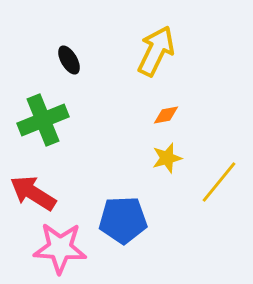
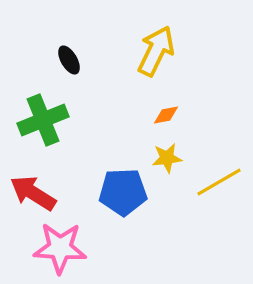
yellow star: rotated 8 degrees clockwise
yellow line: rotated 21 degrees clockwise
blue pentagon: moved 28 px up
